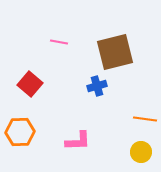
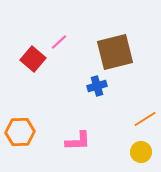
pink line: rotated 54 degrees counterclockwise
red square: moved 3 px right, 25 px up
orange line: rotated 40 degrees counterclockwise
